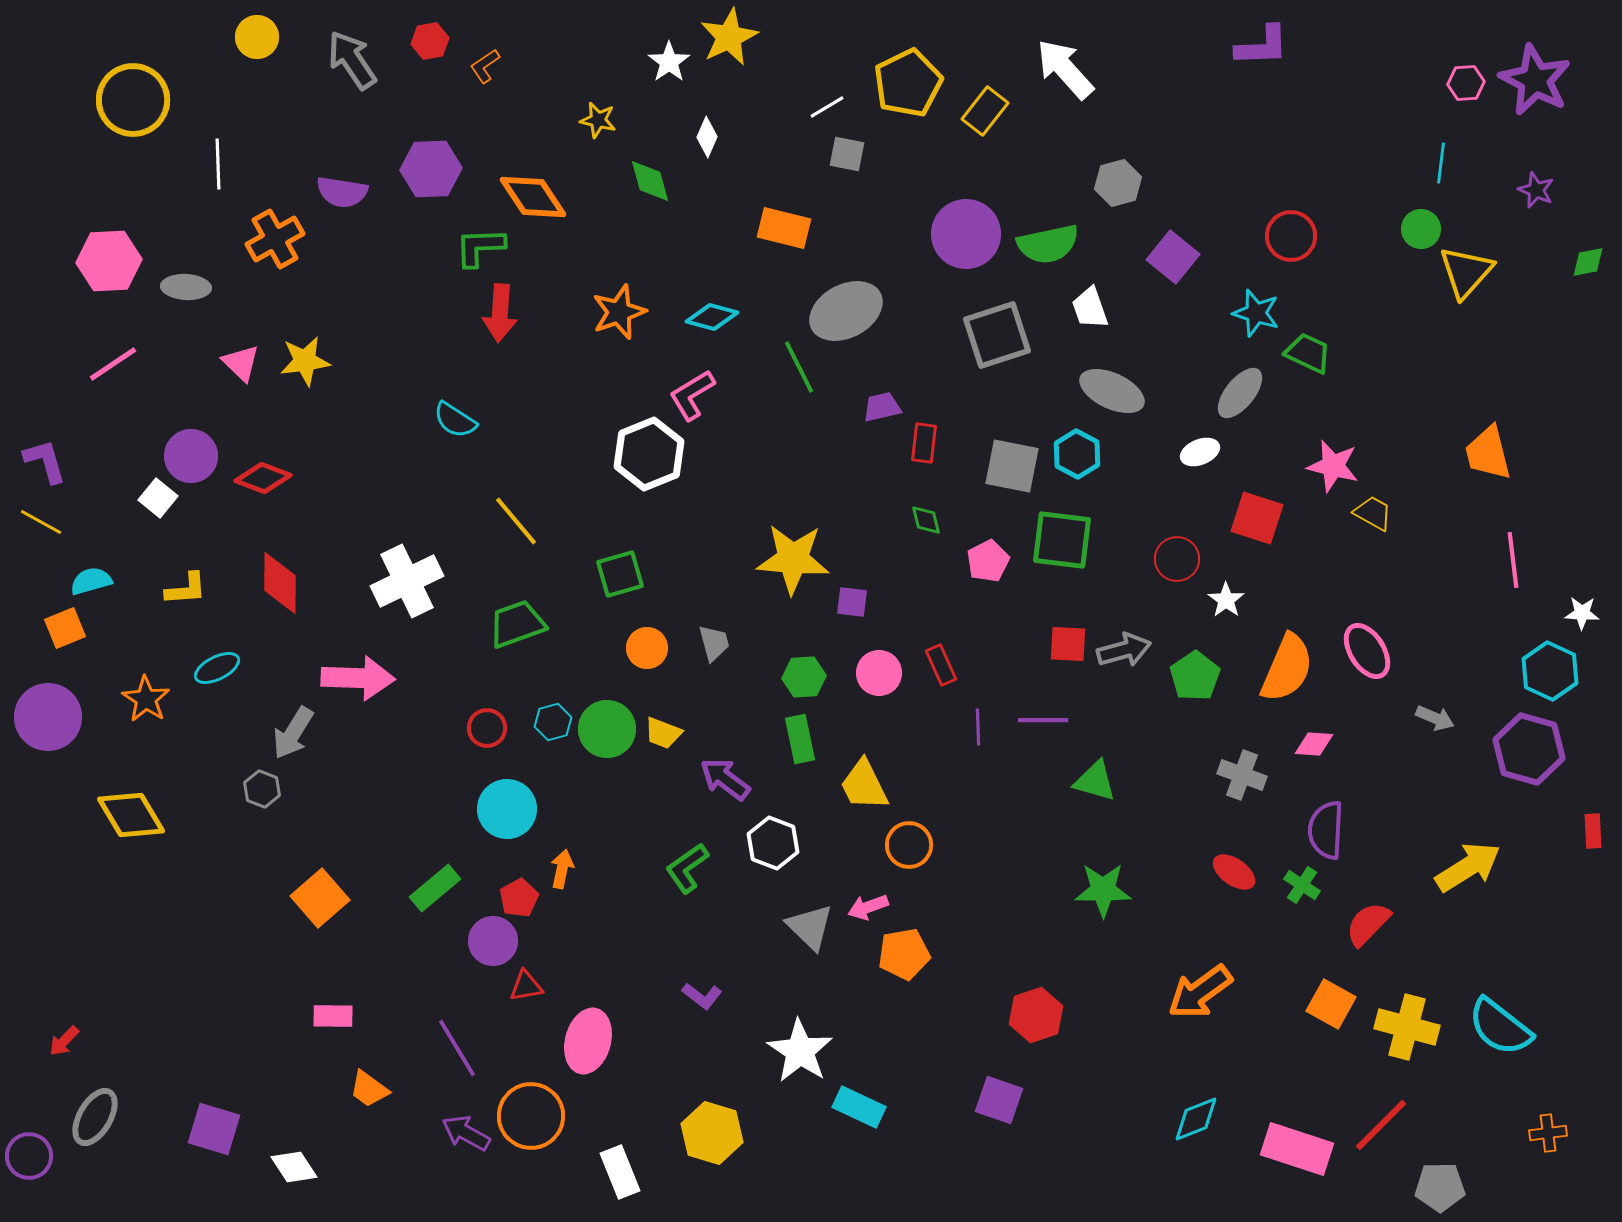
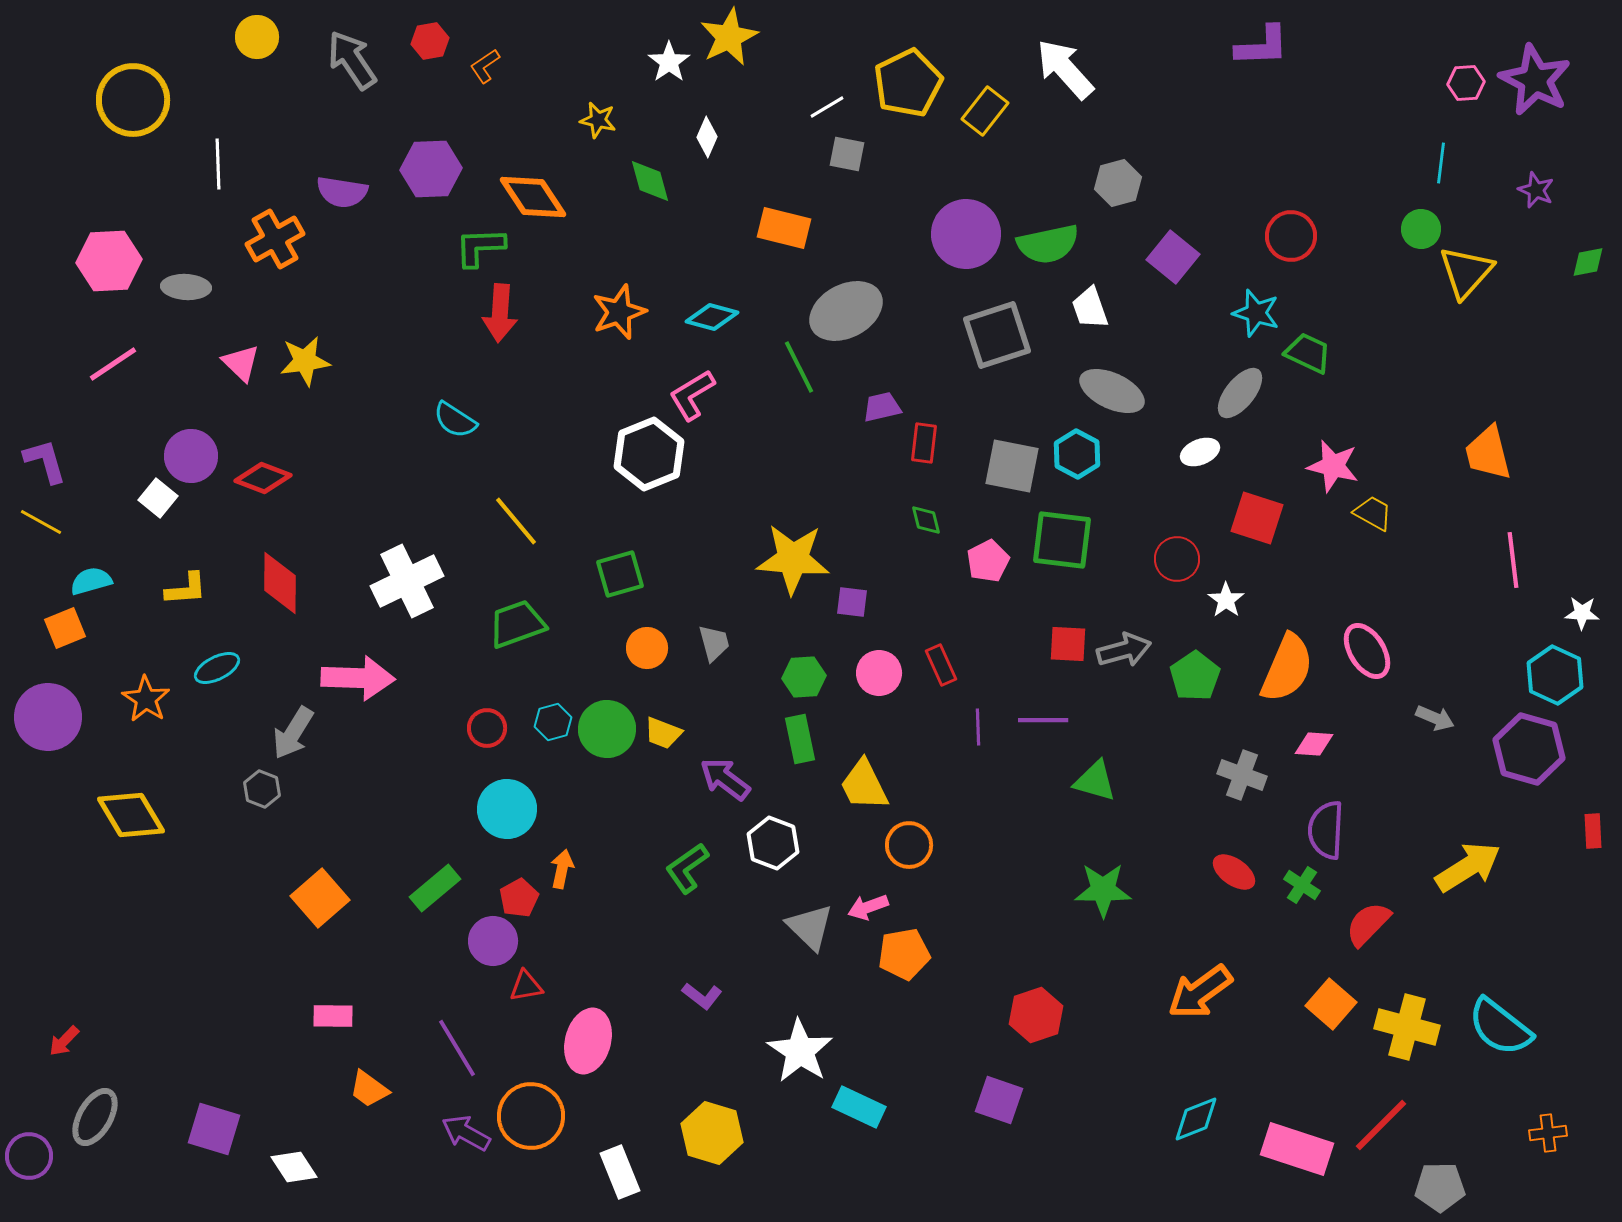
cyan hexagon at (1550, 671): moved 5 px right, 4 px down
orange square at (1331, 1004): rotated 12 degrees clockwise
